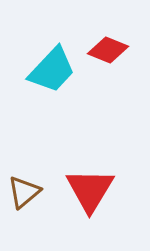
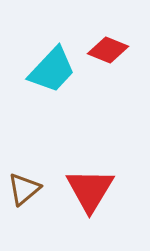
brown triangle: moved 3 px up
